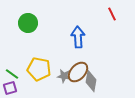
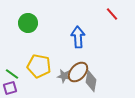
red line: rotated 16 degrees counterclockwise
yellow pentagon: moved 3 px up
